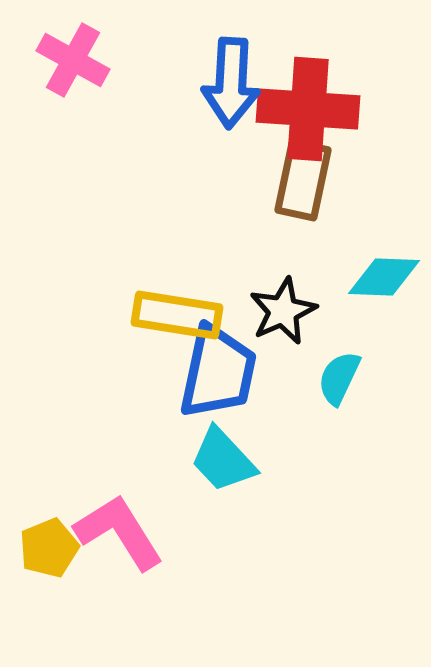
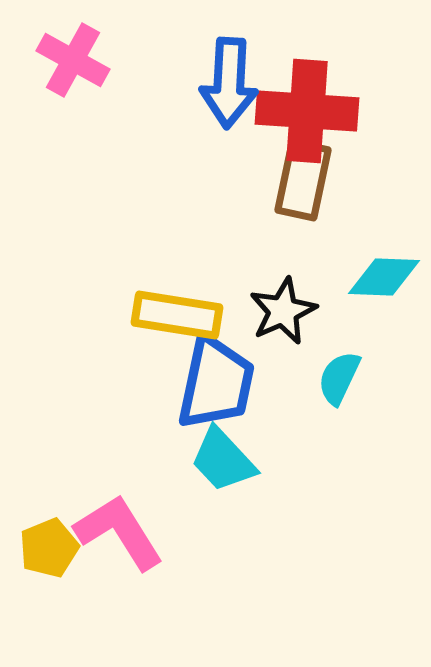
blue arrow: moved 2 px left
red cross: moved 1 px left, 2 px down
blue trapezoid: moved 2 px left, 11 px down
